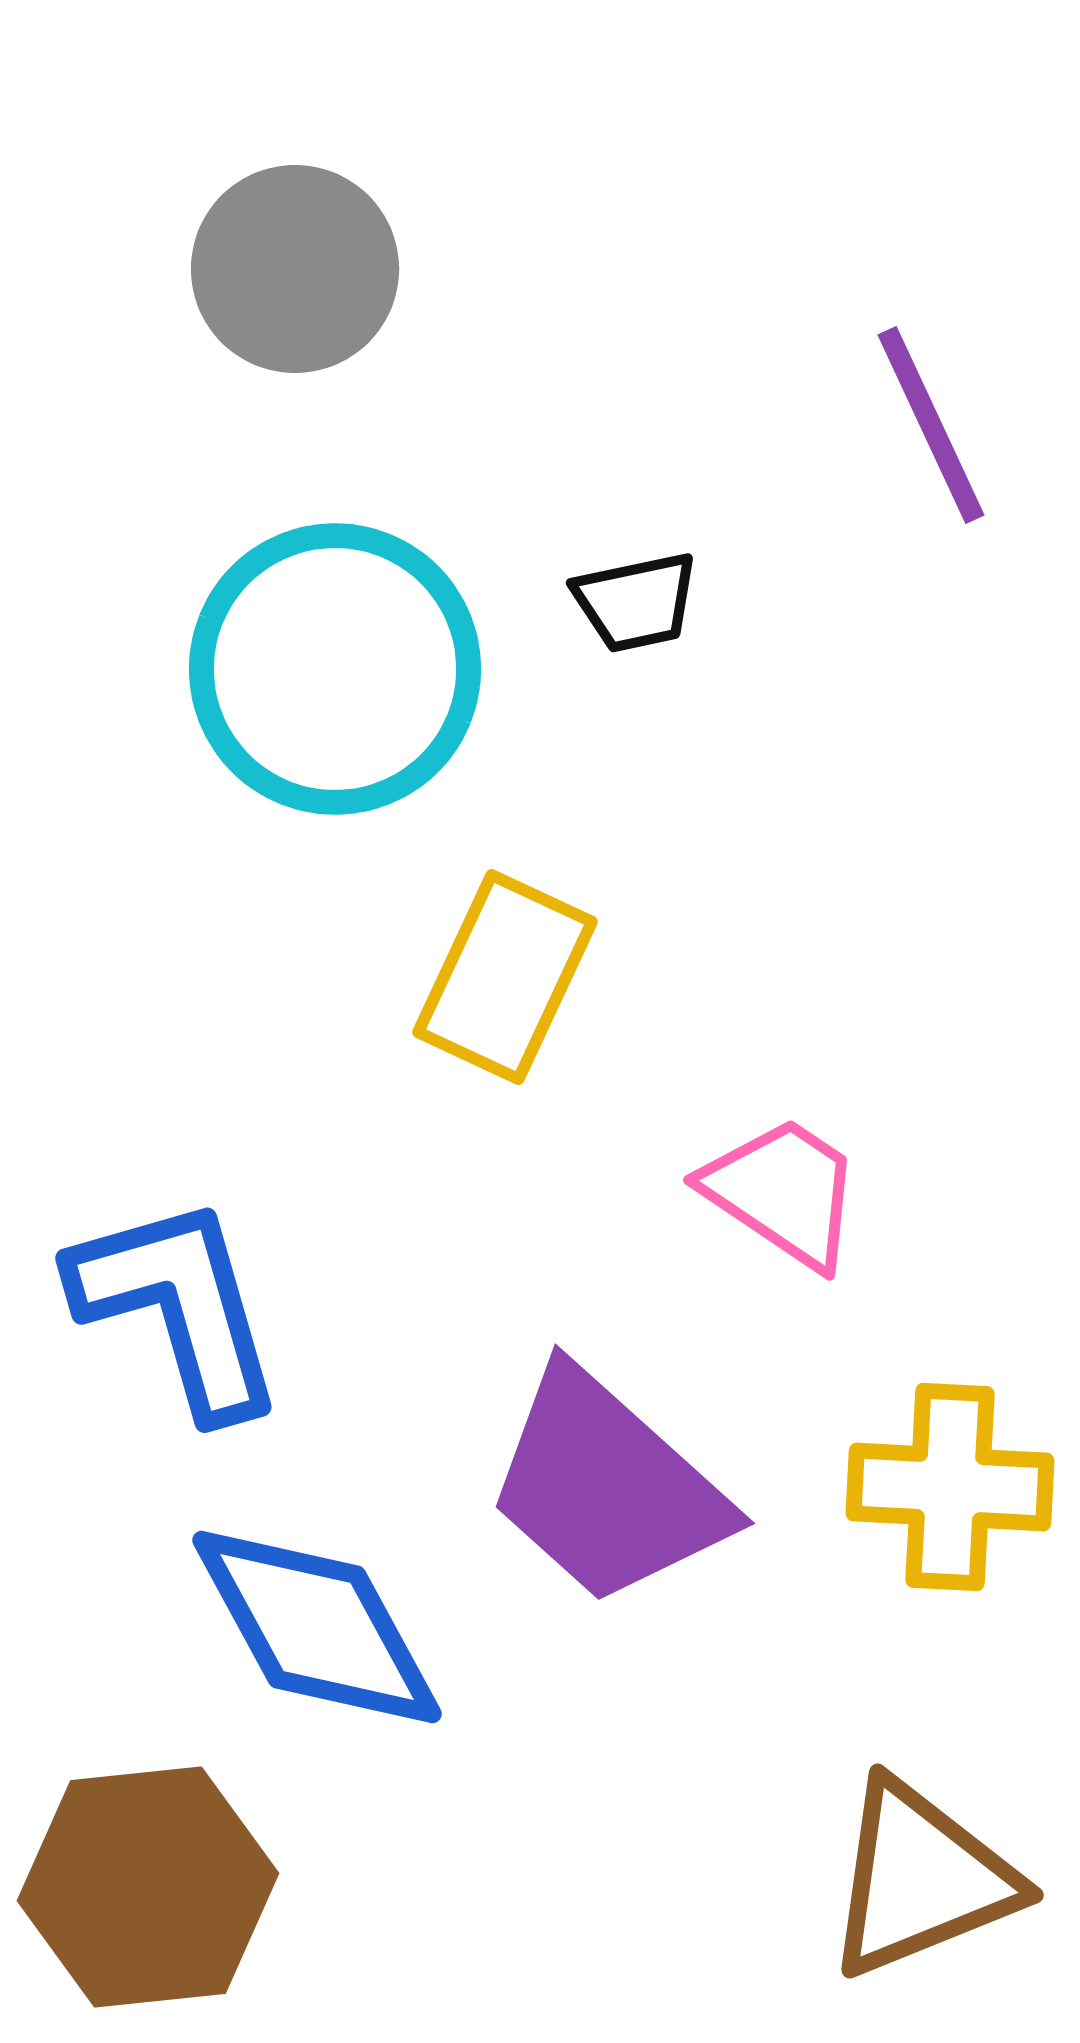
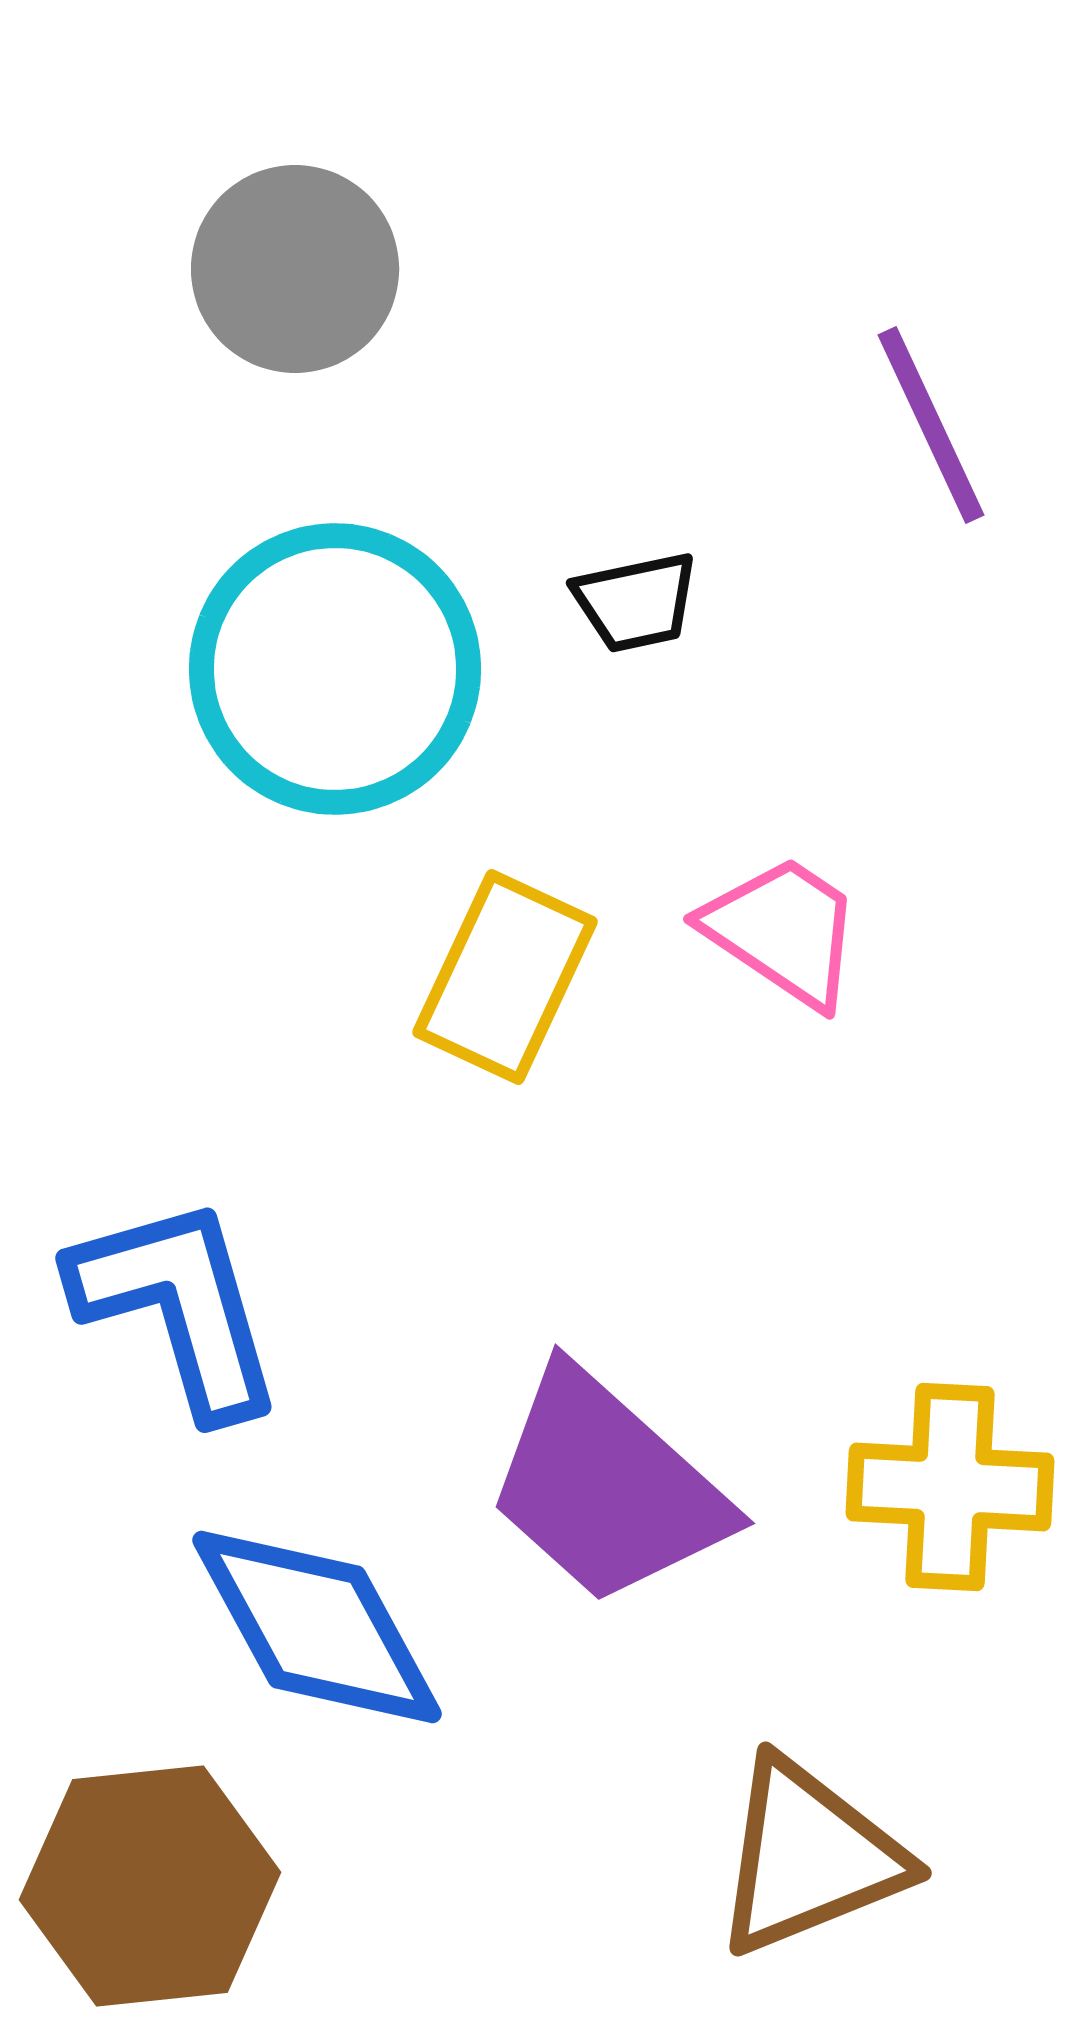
pink trapezoid: moved 261 px up
brown triangle: moved 112 px left, 22 px up
brown hexagon: moved 2 px right, 1 px up
